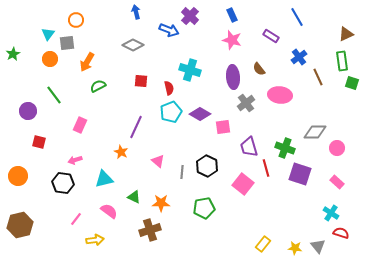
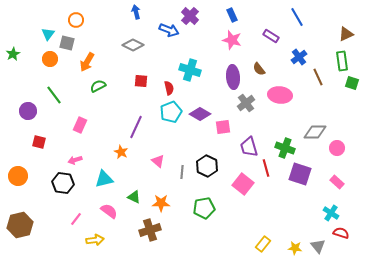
gray square at (67, 43): rotated 21 degrees clockwise
